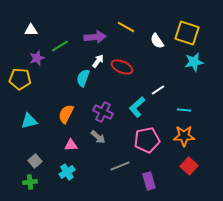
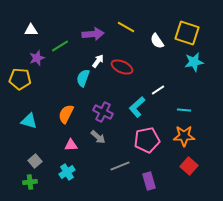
purple arrow: moved 2 px left, 3 px up
cyan triangle: rotated 30 degrees clockwise
